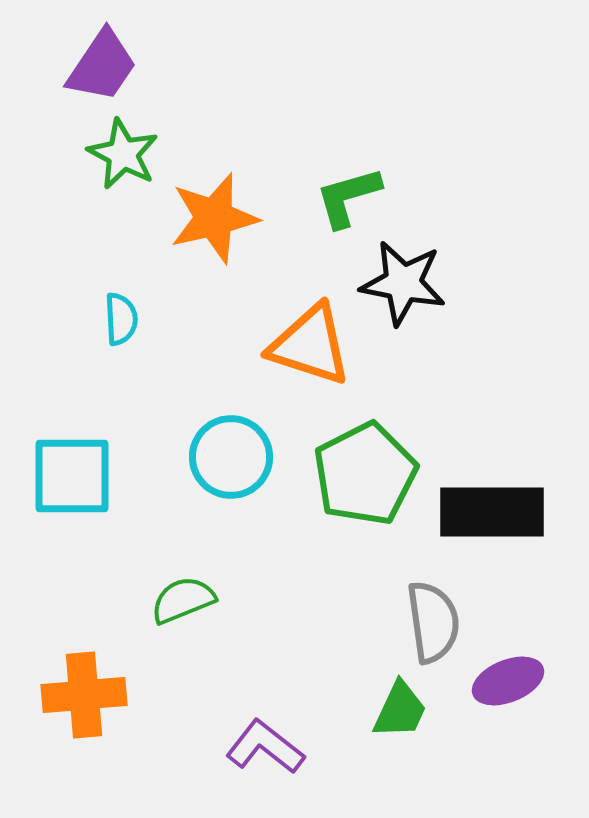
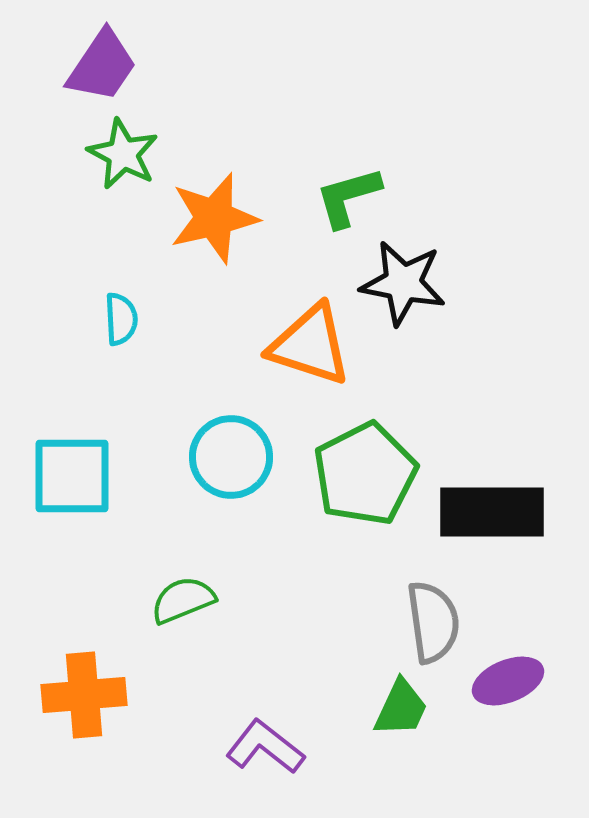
green trapezoid: moved 1 px right, 2 px up
